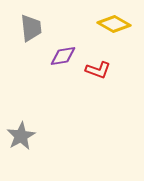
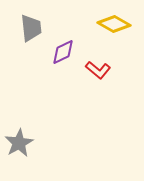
purple diamond: moved 4 px up; rotated 16 degrees counterclockwise
red L-shape: rotated 20 degrees clockwise
gray star: moved 2 px left, 7 px down
